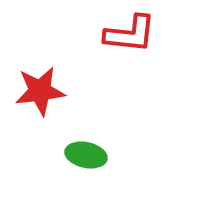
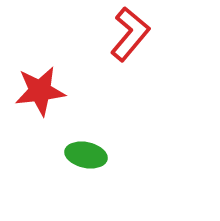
red L-shape: rotated 56 degrees counterclockwise
